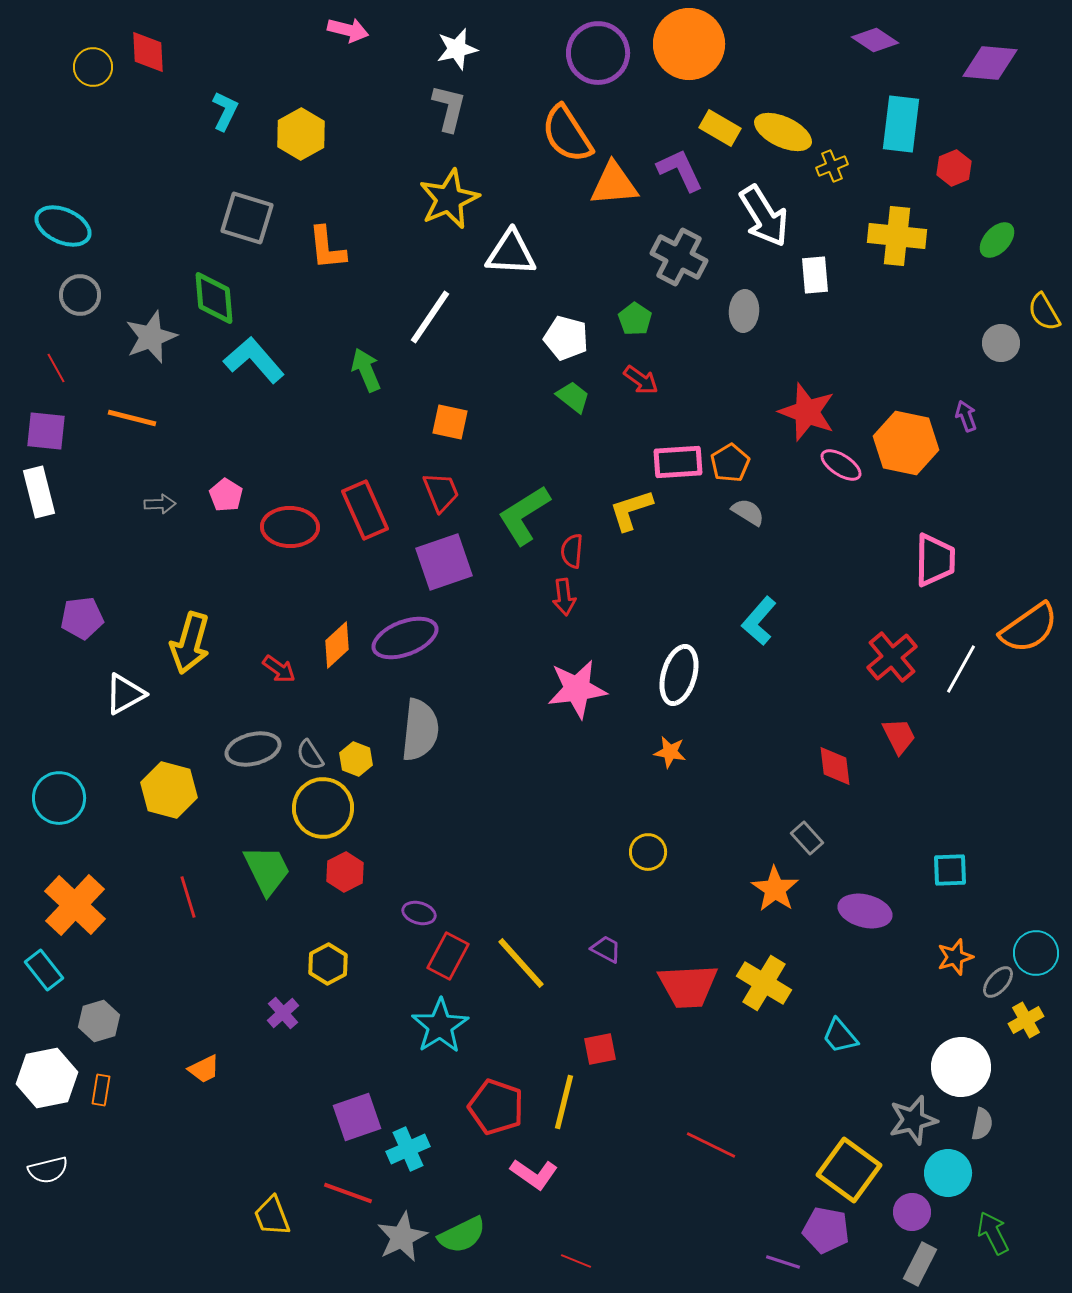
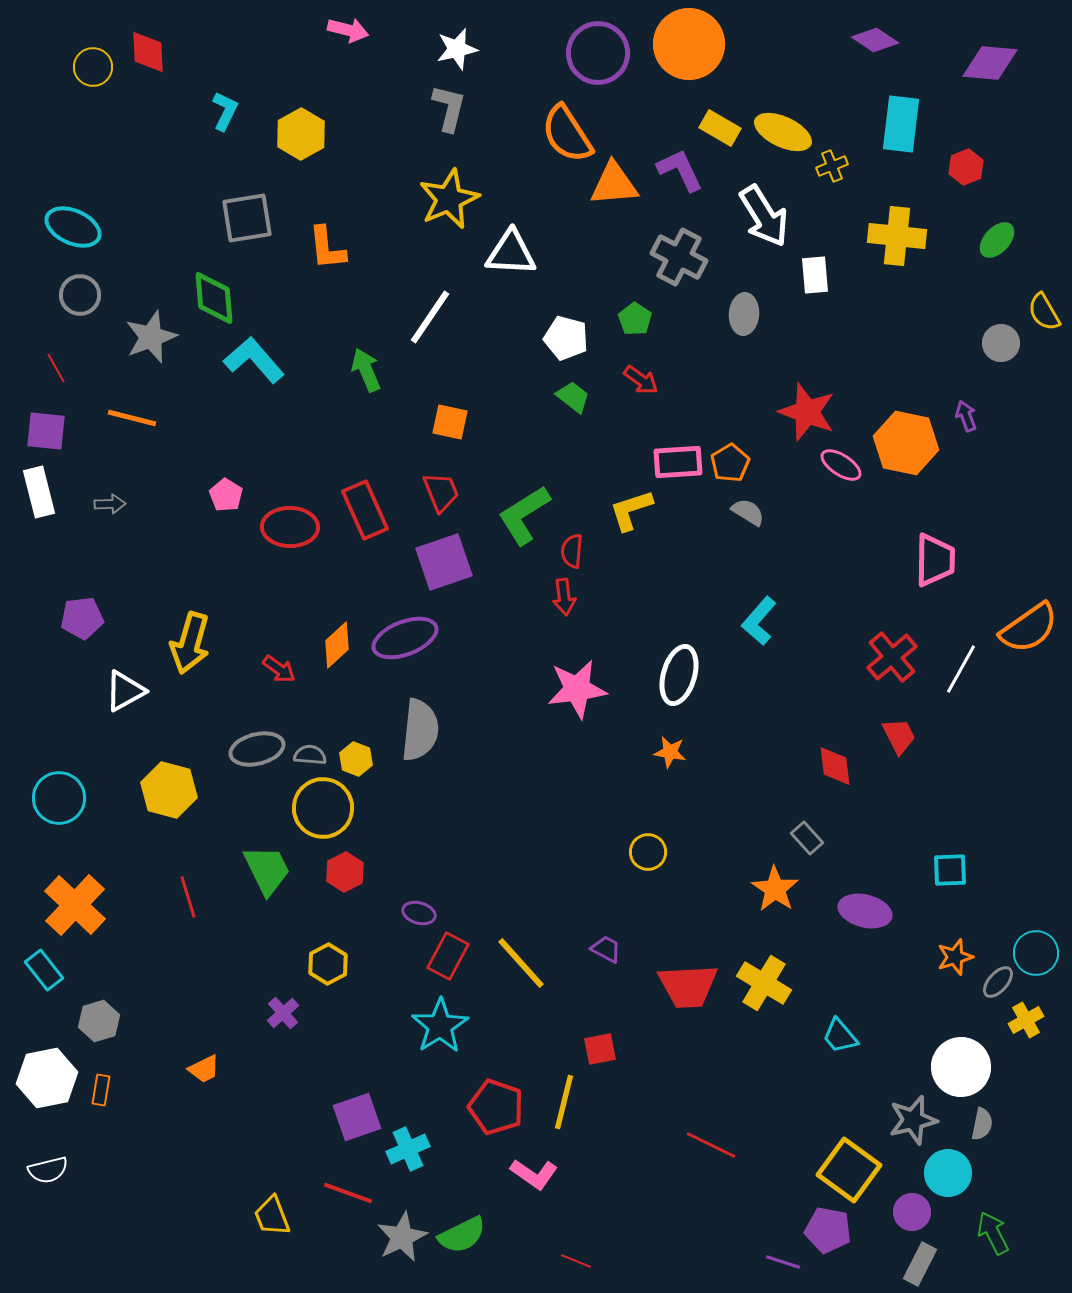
red hexagon at (954, 168): moved 12 px right, 1 px up
gray square at (247, 218): rotated 26 degrees counterclockwise
cyan ellipse at (63, 226): moved 10 px right, 1 px down
gray ellipse at (744, 311): moved 3 px down
gray arrow at (160, 504): moved 50 px left
white triangle at (125, 694): moved 3 px up
gray ellipse at (253, 749): moved 4 px right
gray semicircle at (310, 755): rotated 128 degrees clockwise
purple pentagon at (826, 1230): moved 2 px right
